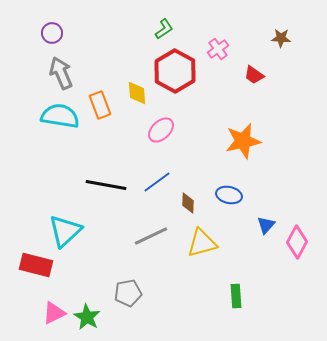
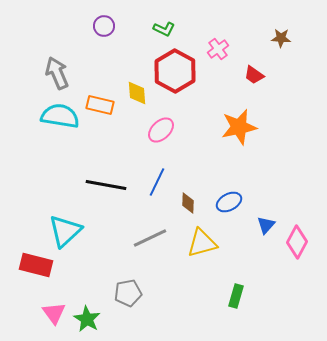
green L-shape: rotated 60 degrees clockwise
purple circle: moved 52 px right, 7 px up
gray arrow: moved 4 px left
orange rectangle: rotated 56 degrees counterclockwise
orange star: moved 4 px left, 14 px up
blue line: rotated 28 degrees counterclockwise
blue ellipse: moved 7 px down; rotated 40 degrees counterclockwise
gray line: moved 1 px left, 2 px down
green rectangle: rotated 20 degrees clockwise
pink triangle: rotated 40 degrees counterclockwise
green star: moved 2 px down
